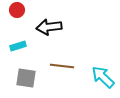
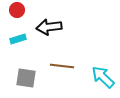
cyan rectangle: moved 7 px up
